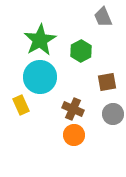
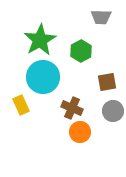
gray trapezoid: moved 2 px left; rotated 65 degrees counterclockwise
cyan circle: moved 3 px right
brown cross: moved 1 px left, 1 px up
gray circle: moved 3 px up
orange circle: moved 6 px right, 3 px up
